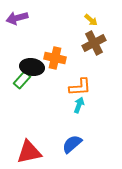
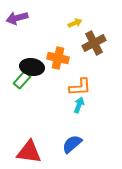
yellow arrow: moved 16 px left, 3 px down; rotated 64 degrees counterclockwise
orange cross: moved 3 px right
red triangle: rotated 20 degrees clockwise
